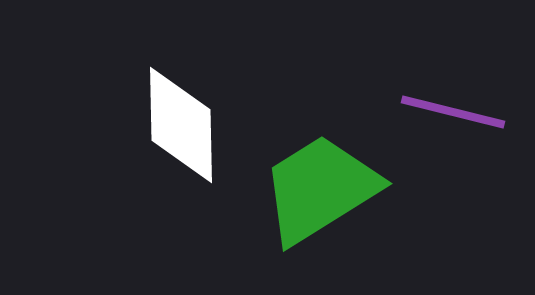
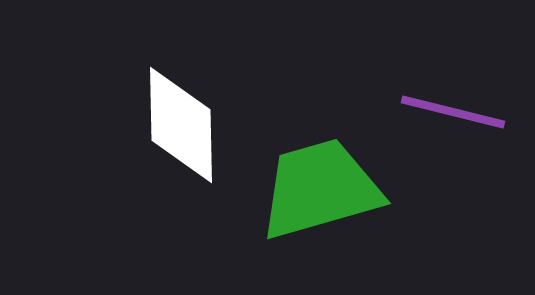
green trapezoid: rotated 16 degrees clockwise
